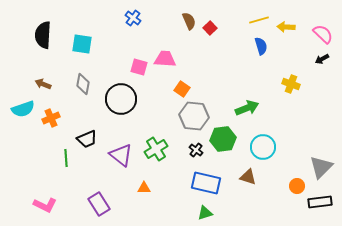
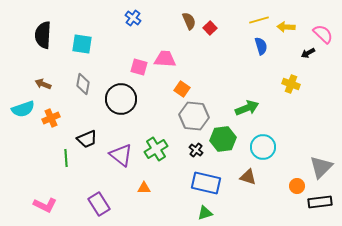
black arrow: moved 14 px left, 6 px up
